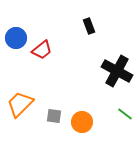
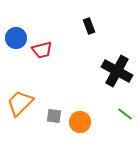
red trapezoid: rotated 25 degrees clockwise
orange trapezoid: moved 1 px up
orange circle: moved 2 px left
